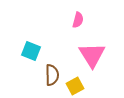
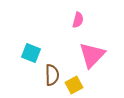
cyan square: moved 2 px down
pink triangle: rotated 16 degrees clockwise
yellow square: moved 1 px left, 1 px up
